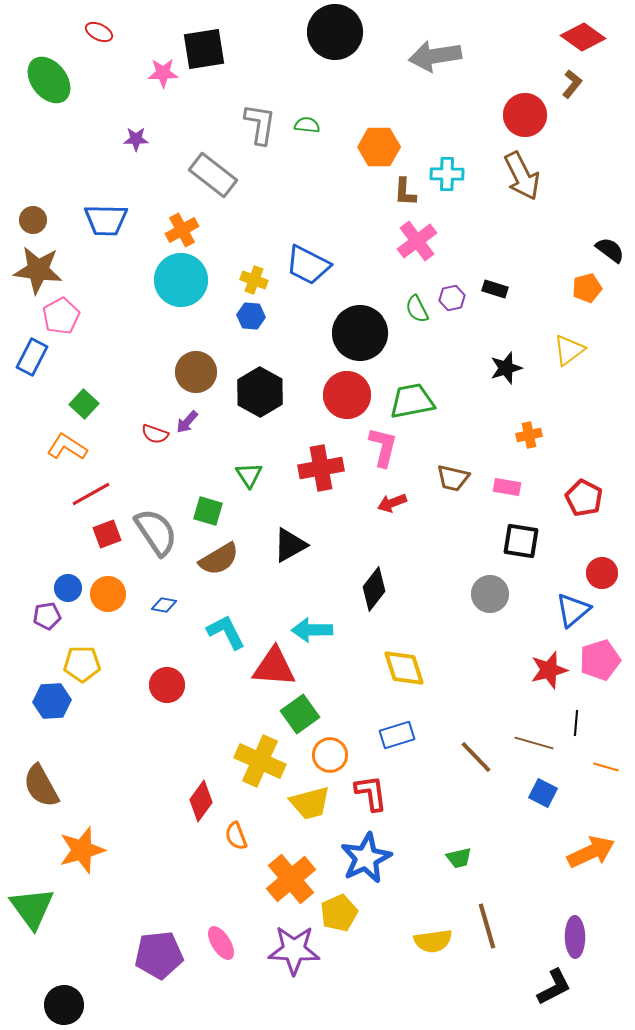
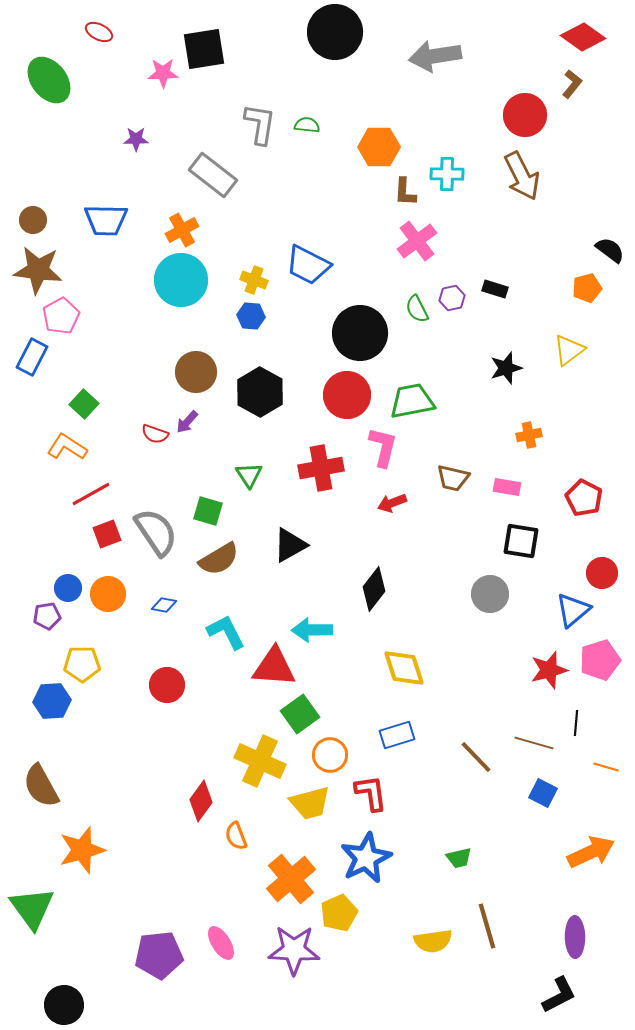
black L-shape at (554, 987): moved 5 px right, 8 px down
